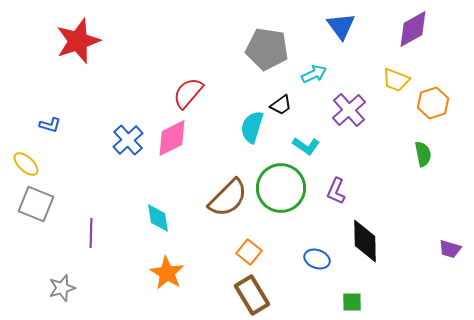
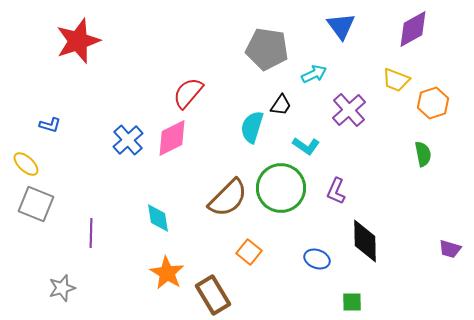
black trapezoid: rotated 20 degrees counterclockwise
brown rectangle: moved 39 px left
